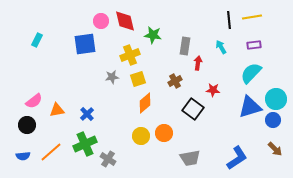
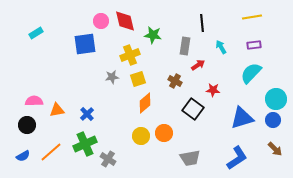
black line: moved 27 px left, 3 px down
cyan rectangle: moved 1 px left, 7 px up; rotated 32 degrees clockwise
red arrow: moved 2 px down; rotated 48 degrees clockwise
brown cross: rotated 32 degrees counterclockwise
pink semicircle: rotated 144 degrees counterclockwise
blue triangle: moved 8 px left, 11 px down
blue semicircle: rotated 24 degrees counterclockwise
